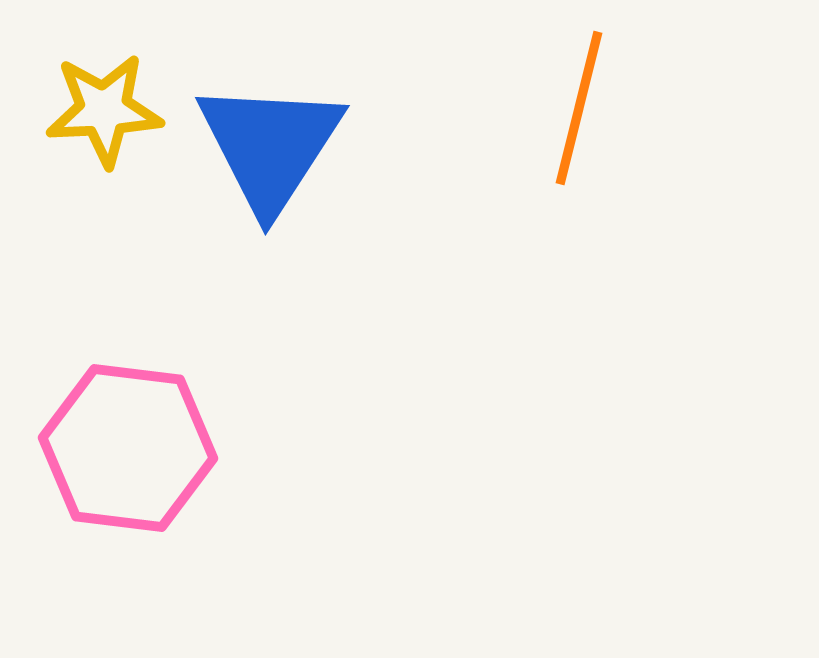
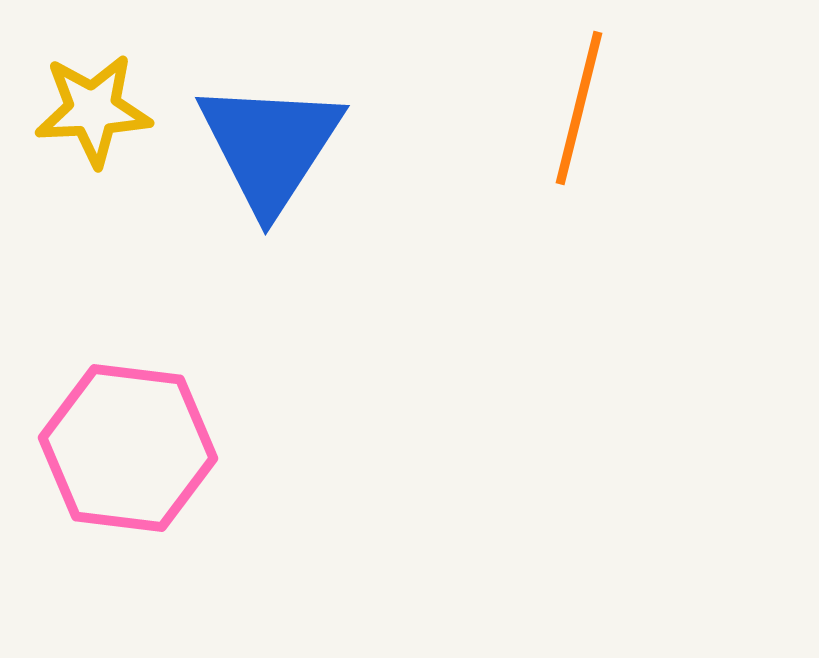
yellow star: moved 11 px left
